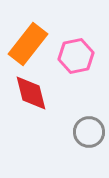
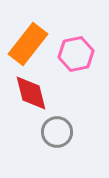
pink hexagon: moved 2 px up
gray circle: moved 32 px left
